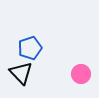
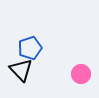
black triangle: moved 3 px up
